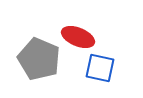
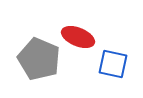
blue square: moved 13 px right, 4 px up
